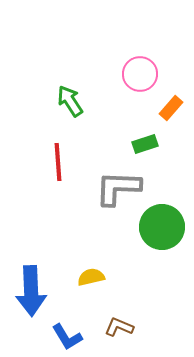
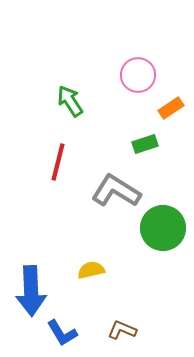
pink circle: moved 2 px left, 1 px down
orange rectangle: rotated 15 degrees clockwise
red line: rotated 18 degrees clockwise
gray L-shape: moved 2 px left, 3 px down; rotated 30 degrees clockwise
green circle: moved 1 px right, 1 px down
yellow semicircle: moved 7 px up
brown L-shape: moved 3 px right, 3 px down
blue L-shape: moved 5 px left, 4 px up
